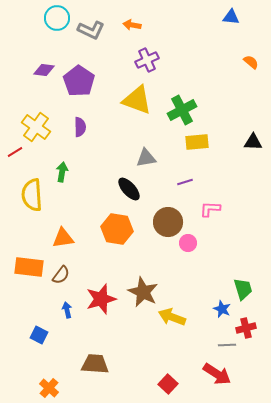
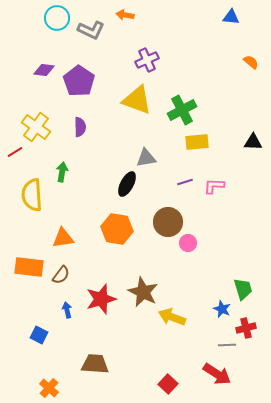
orange arrow: moved 7 px left, 10 px up
black ellipse: moved 2 px left, 5 px up; rotated 70 degrees clockwise
pink L-shape: moved 4 px right, 23 px up
